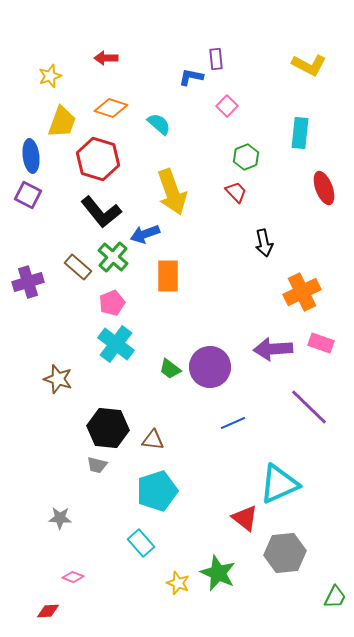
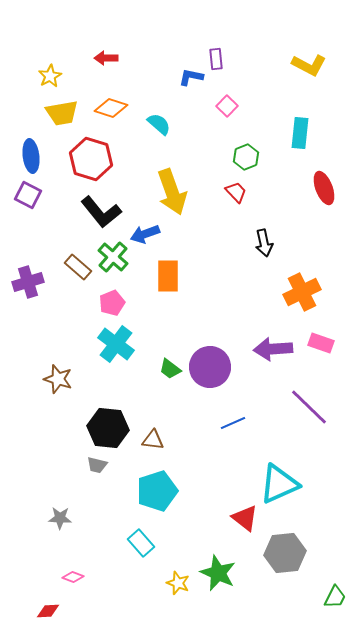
yellow star at (50, 76): rotated 10 degrees counterclockwise
yellow trapezoid at (62, 122): moved 9 px up; rotated 60 degrees clockwise
red hexagon at (98, 159): moved 7 px left
